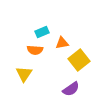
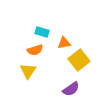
cyan rectangle: rotated 40 degrees clockwise
orange triangle: moved 2 px right
orange semicircle: rotated 21 degrees counterclockwise
yellow triangle: moved 4 px right, 3 px up
